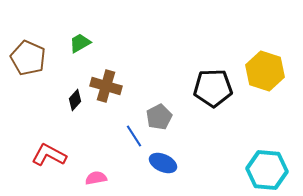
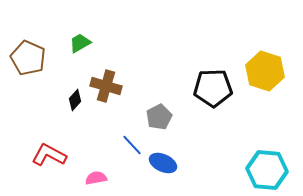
blue line: moved 2 px left, 9 px down; rotated 10 degrees counterclockwise
